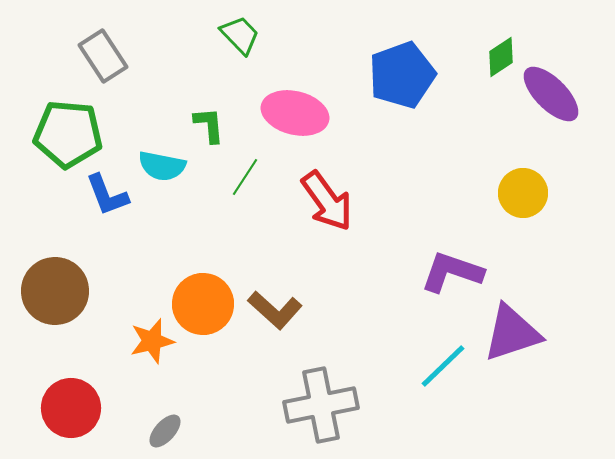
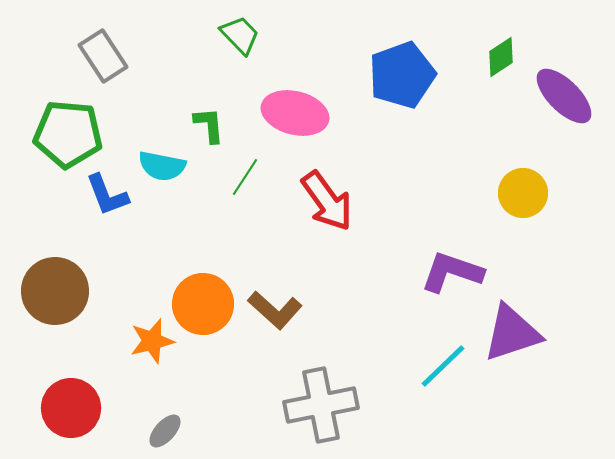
purple ellipse: moved 13 px right, 2 px down
